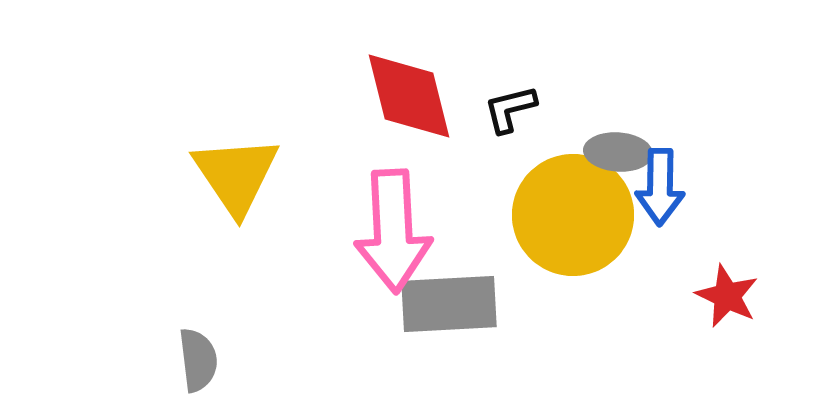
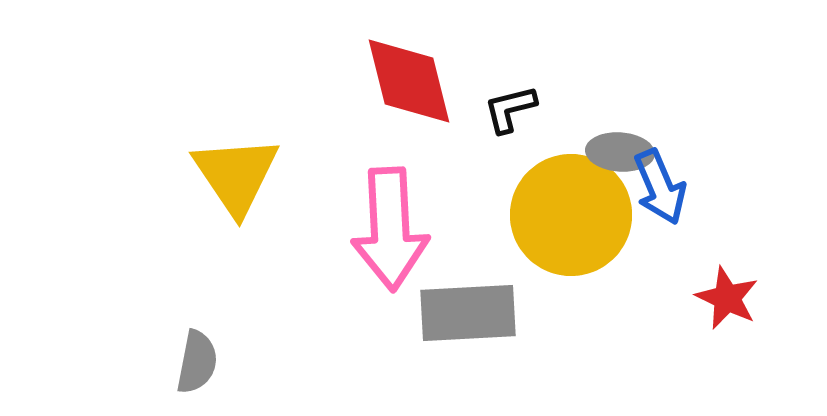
red diamond: moved 15 px up
gray ellipse: moved 2 px right
blue arrow: rotated 24 degrees counterclockwise
yellow circle: moved 2 px left
pink arrow: moved 3 px left, 2 px up
red star: moved 2 px down
gray rectangle: moved 19 px right, 9 px down
gray semicircle: moved 1 px left, 2 px down; rotated 18 degrees clockwise
